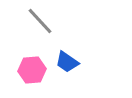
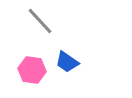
pink hexagon: rotated 12 degrees clockwise
